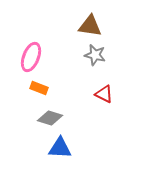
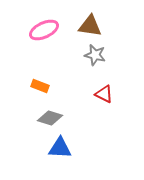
pink ellipse: moved 13 px right, 27 px up; rotated 44 degrees clockwise
orange rectangle: moved 1 px right, 2 px up
